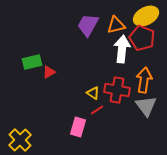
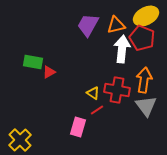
green rectangle: moved 1 px right; rotated 24 degrees clockwise
